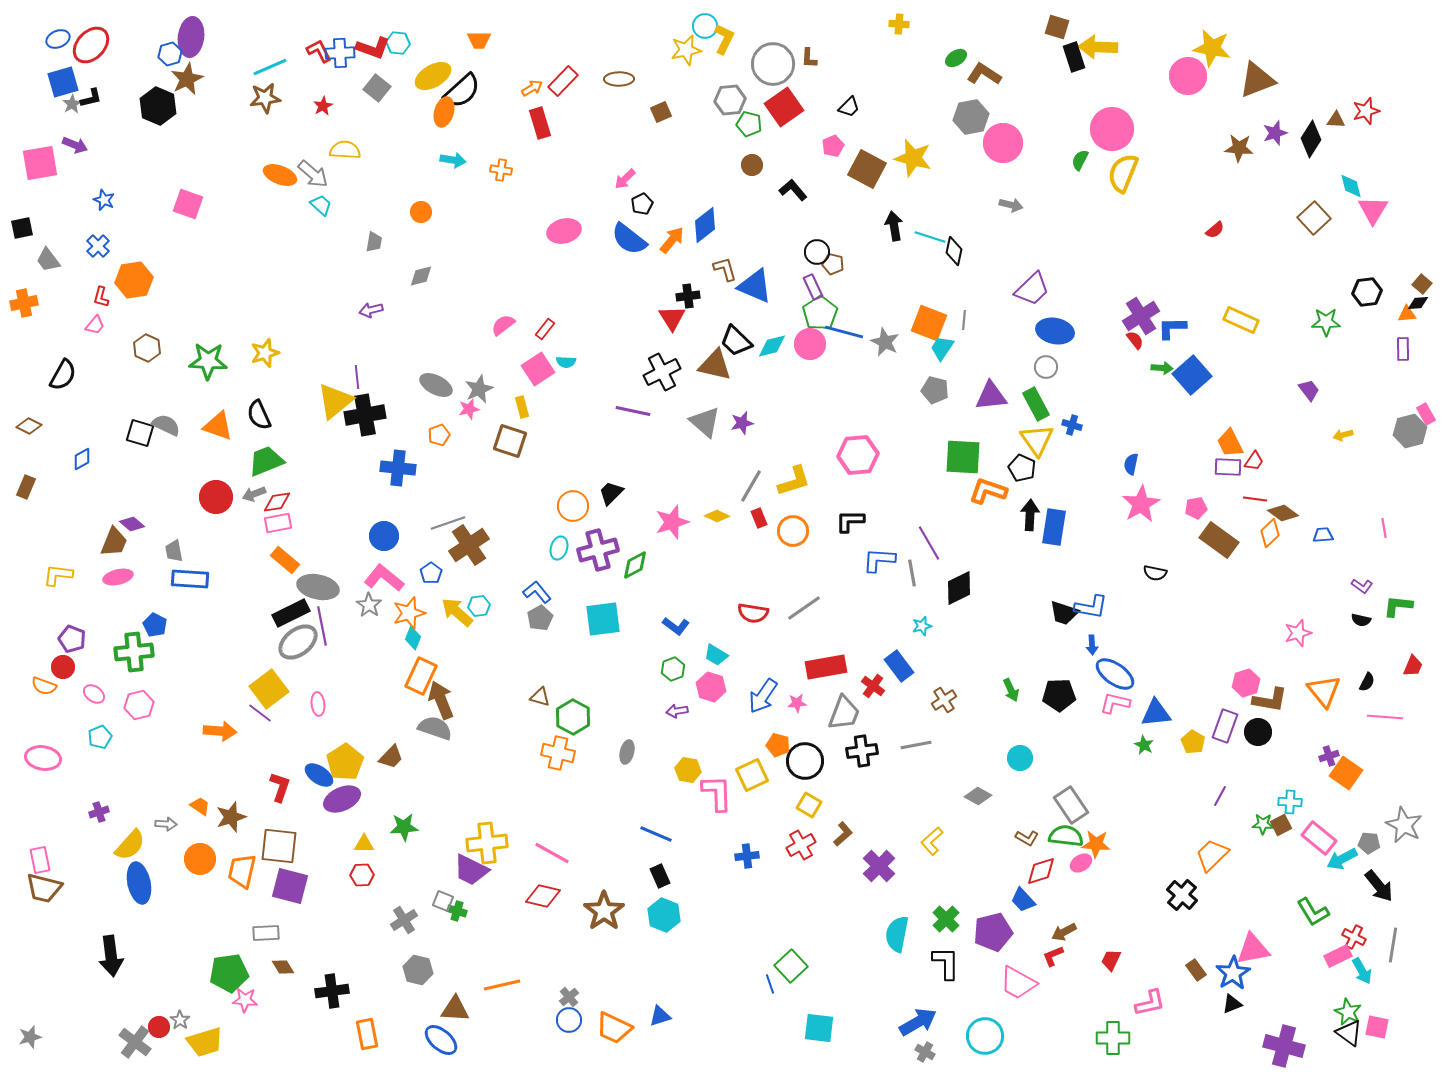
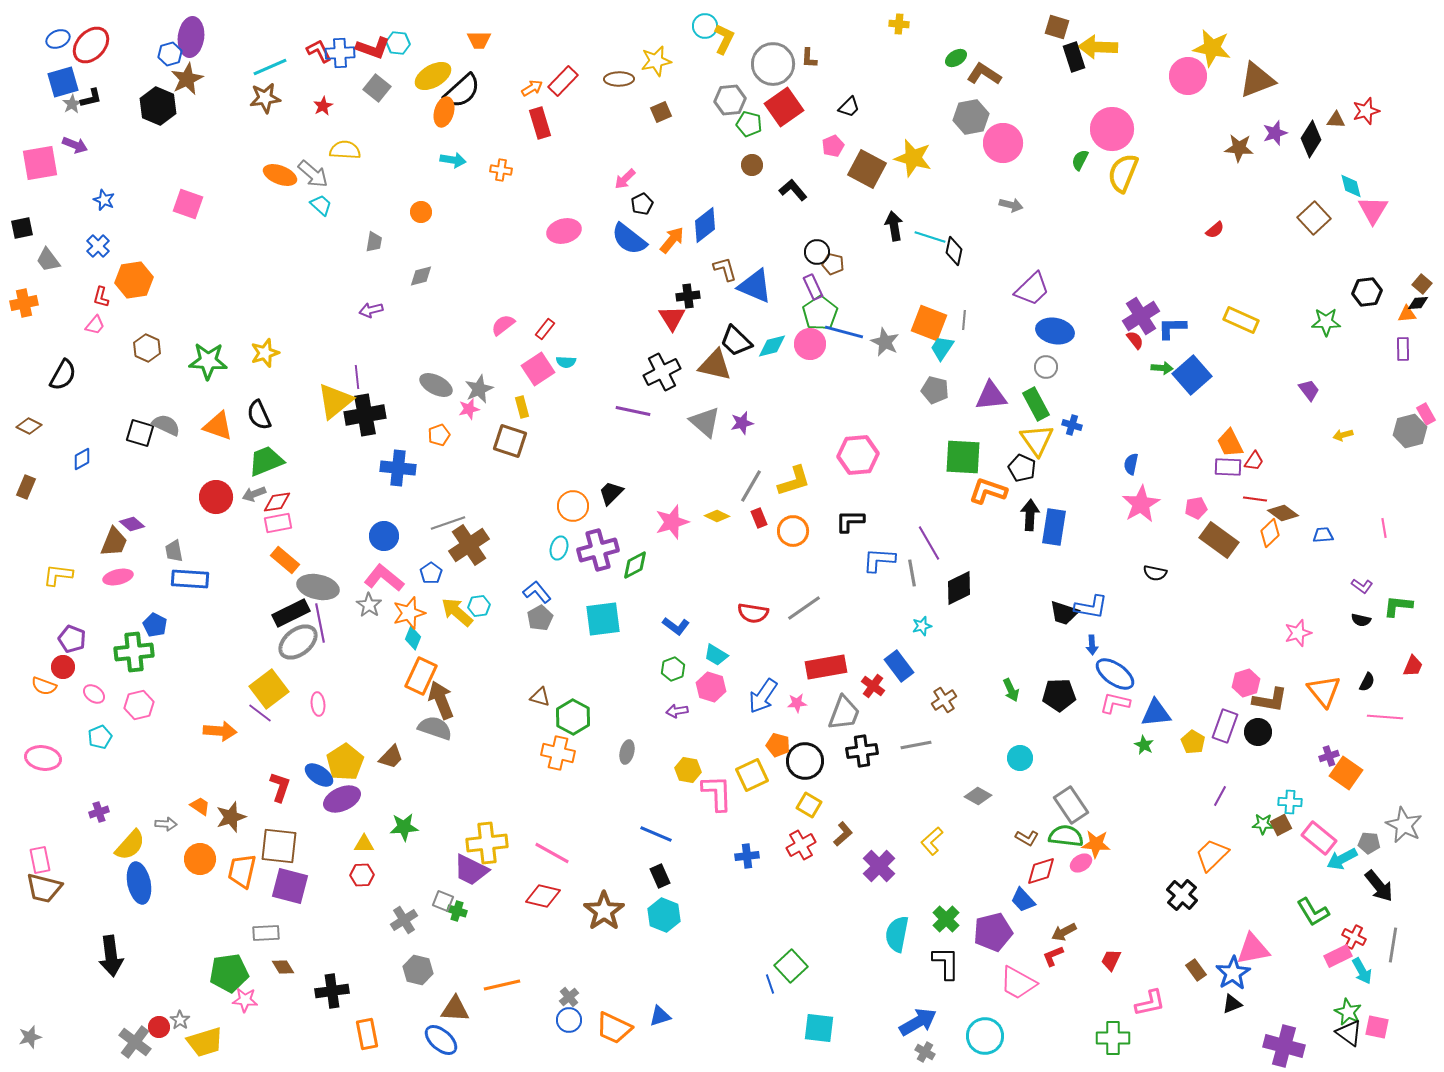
yellow star at (686, 50): moved 30 px left, 11 px down
purple line at (322, 626): moved 2 px left, 3 px up
